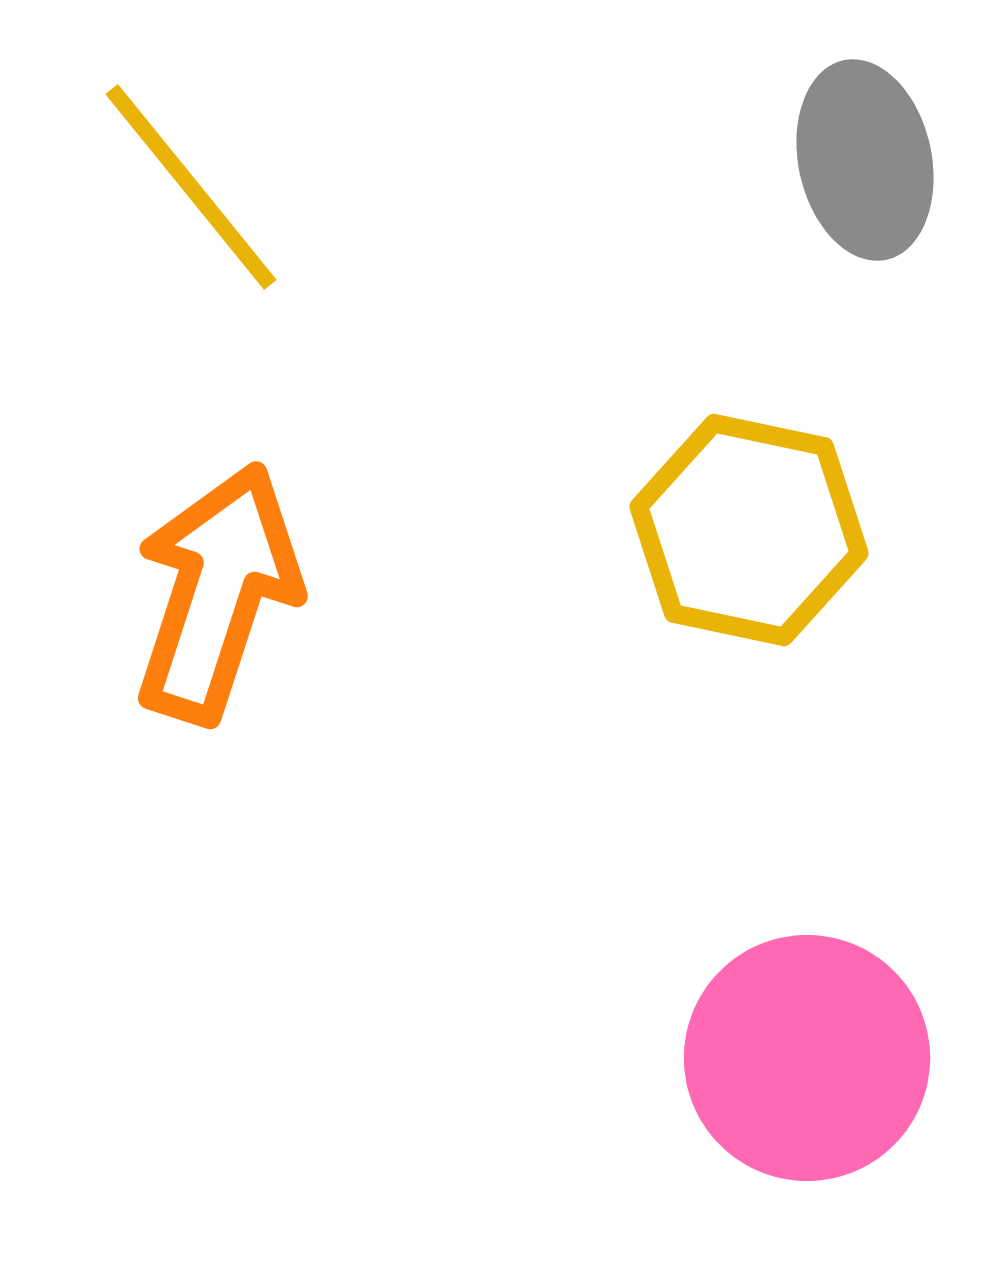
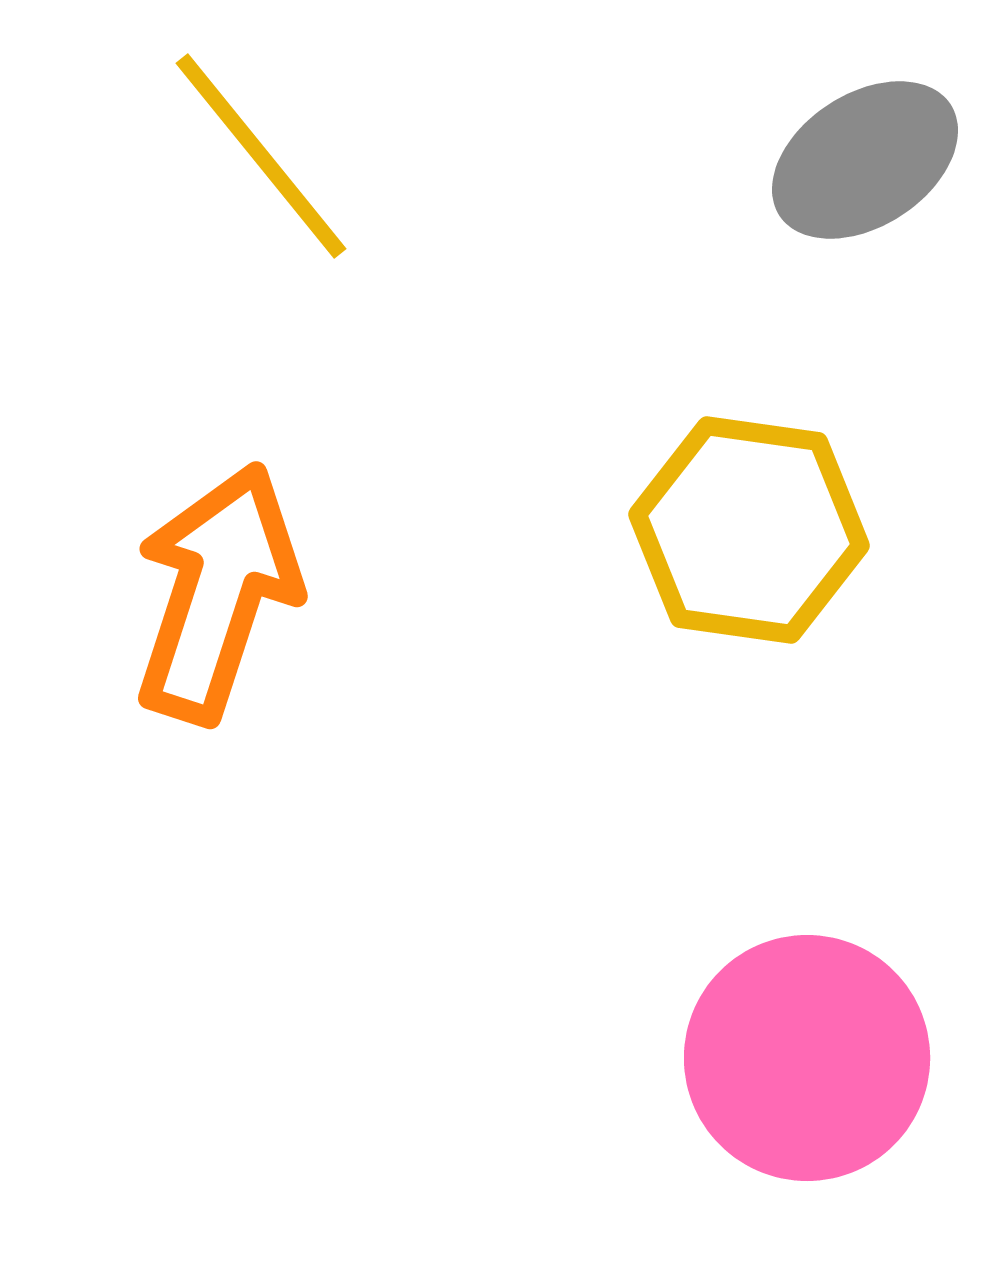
gray ellipse: rotated 69 degrees clockwise
yellow line: moved 70 px right, 31 px up
yellow hexagon: rotated 4 degrees counterclockwise
